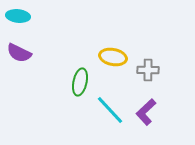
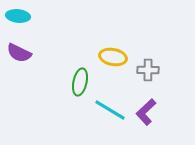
cyan line: rotated 16 degrees counterclockwise
